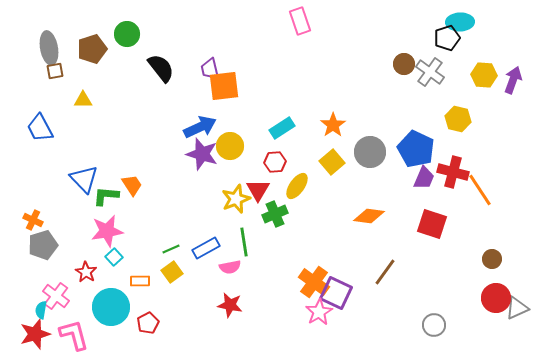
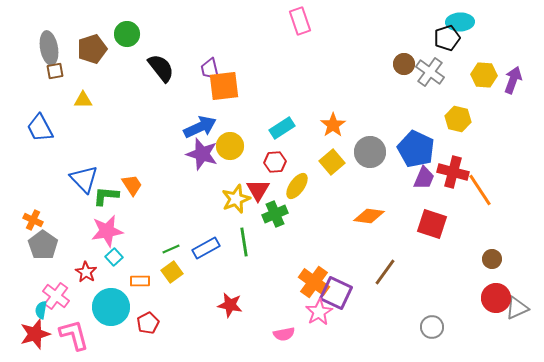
gray pentagon at (43, 245): rotated 20 degrees counterclockwise
pink semicircle at (230, 267): moved 54 px right, 67 px down
gray circle at (434, 325): moved 2 px left, 2 px down
